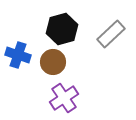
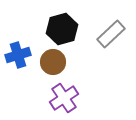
blue cross: rotated 35 degrees counterclockwise
